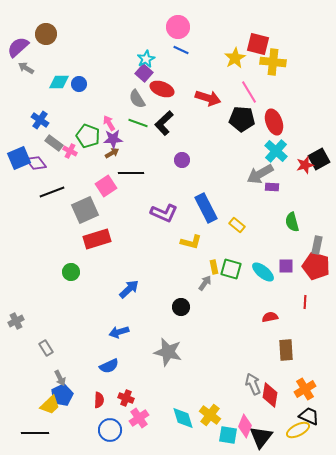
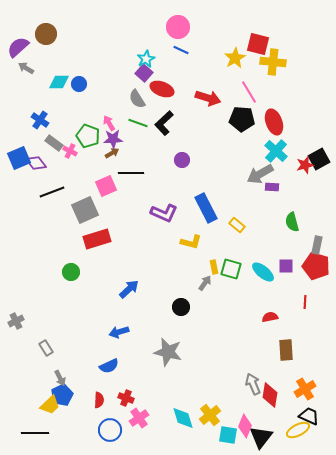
pink square at (106, 186): rotated 10 degrees clockwise
yellow cross at (210, 415): rotated 15 degrees clockwise
